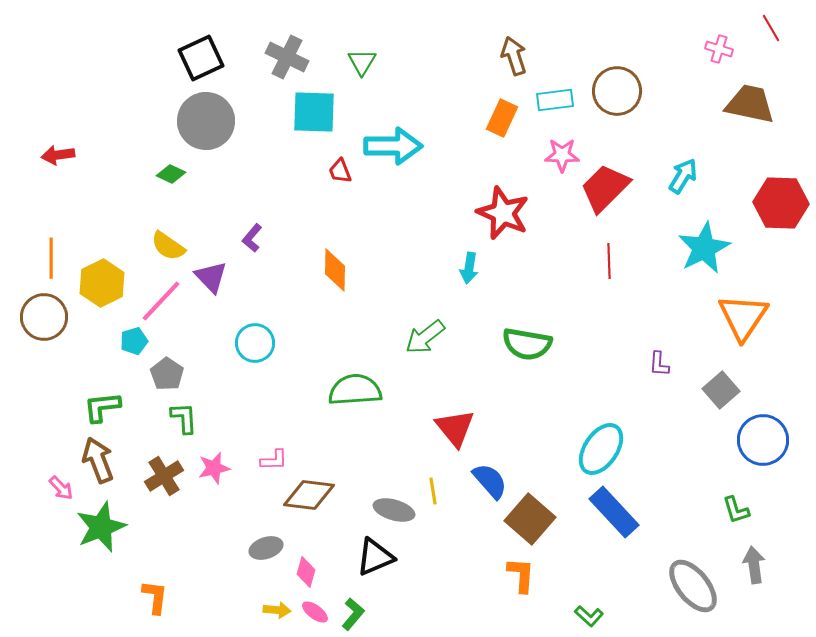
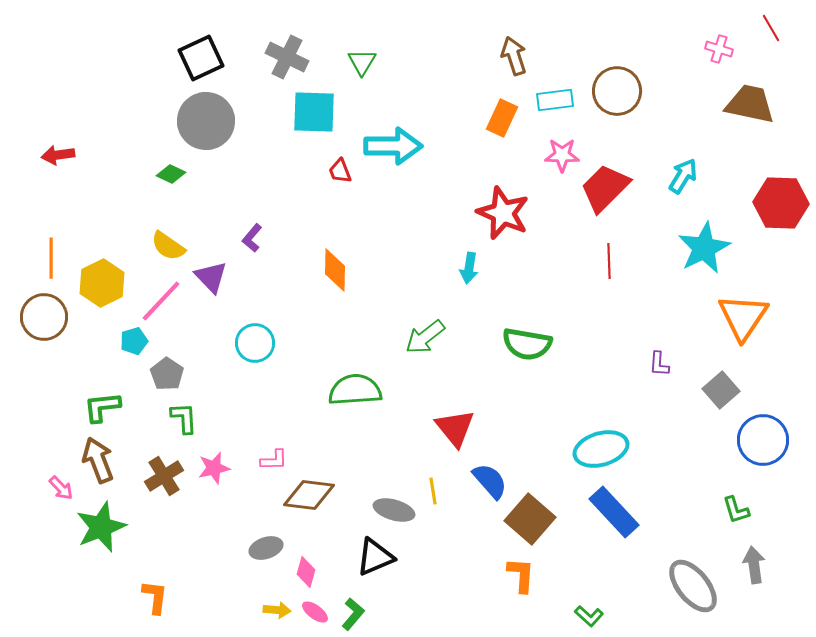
cyan ellipse at (601, 449): rotated 40 degrees clockwise
